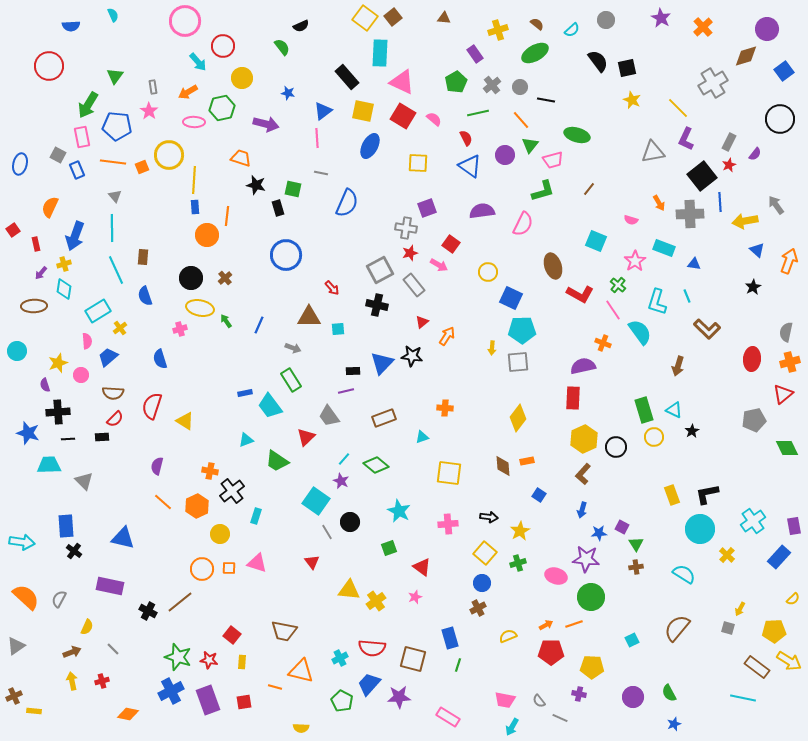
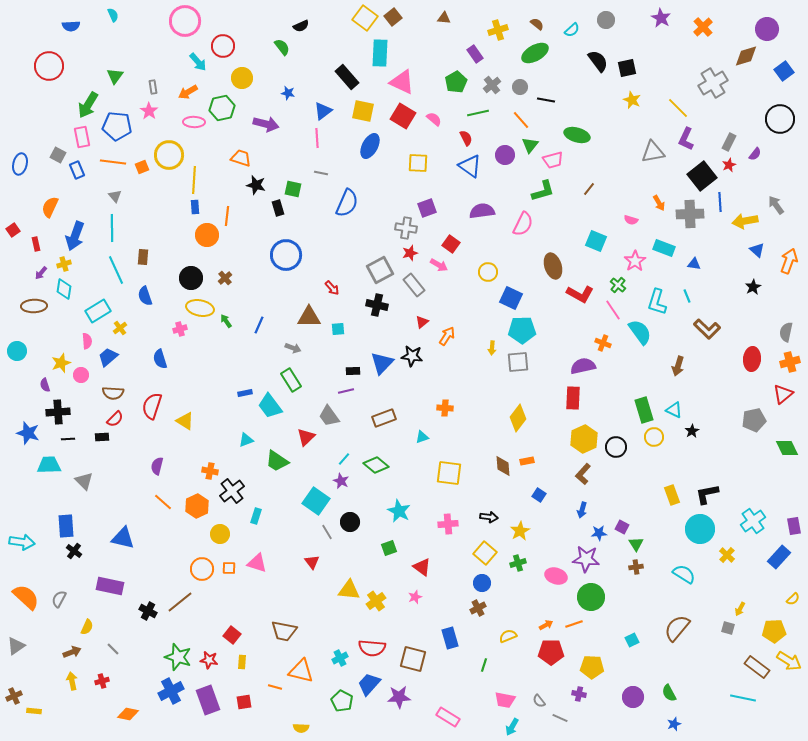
yellow star at (58, 363): moved 3 px right
green line at (458, 665): moved 26 px right
